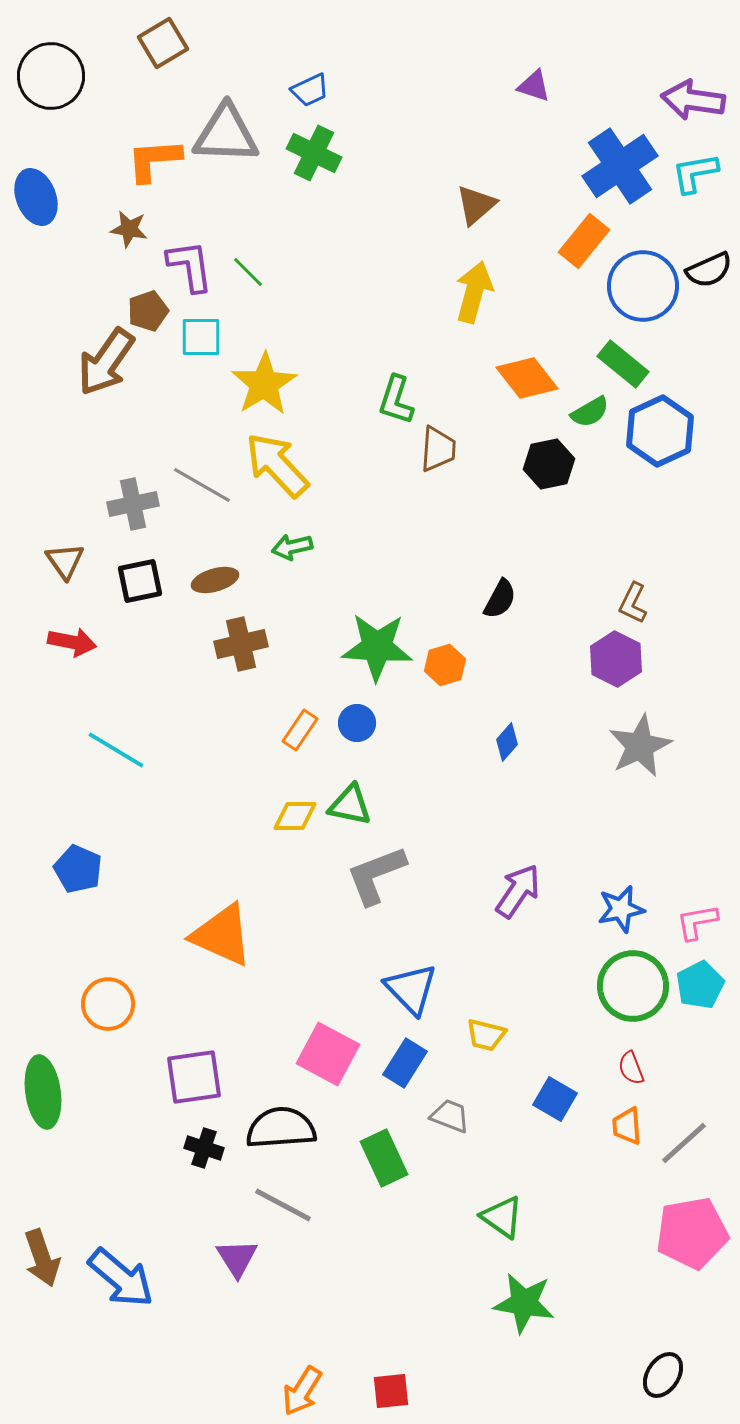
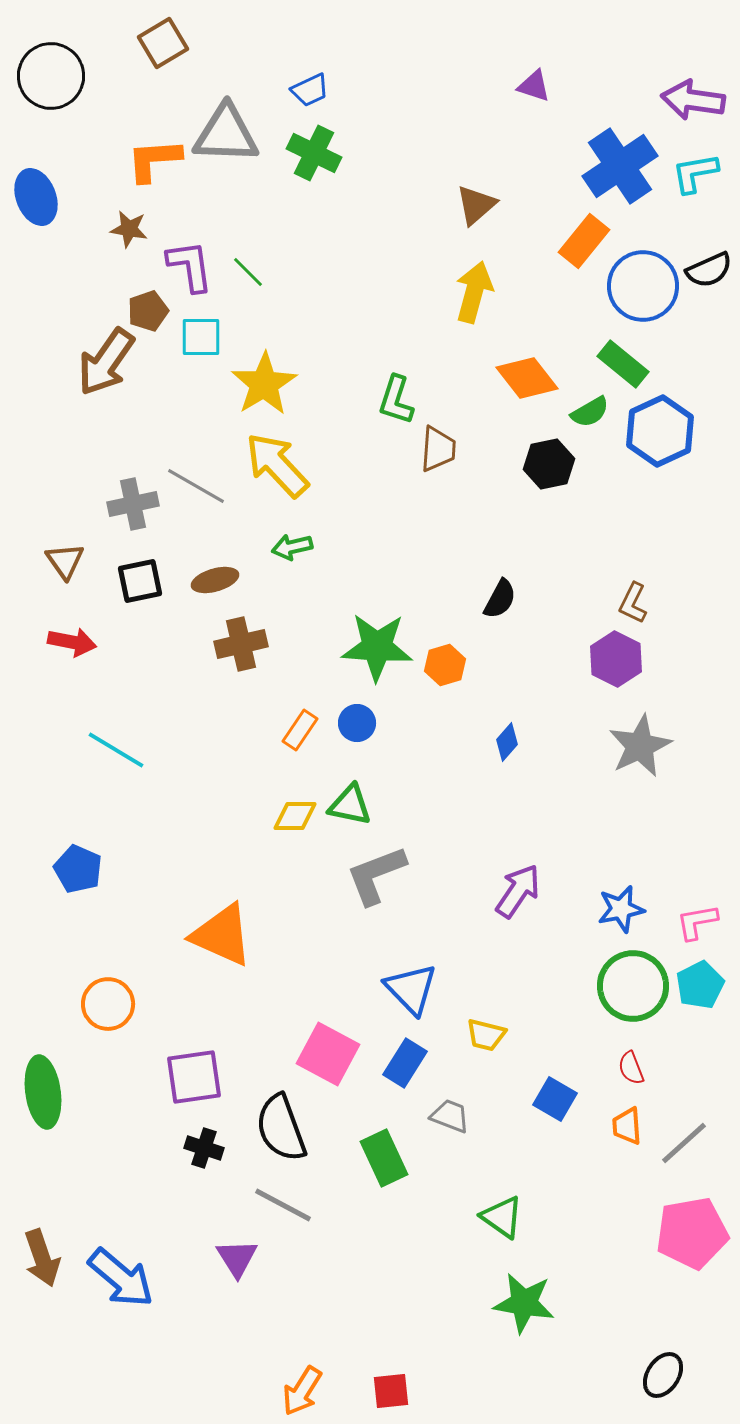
gray line at (202, 485): moved 6 px left, 1 px down
black semicircle at (281, 1128): rotated 106 degrees counterclockwise
